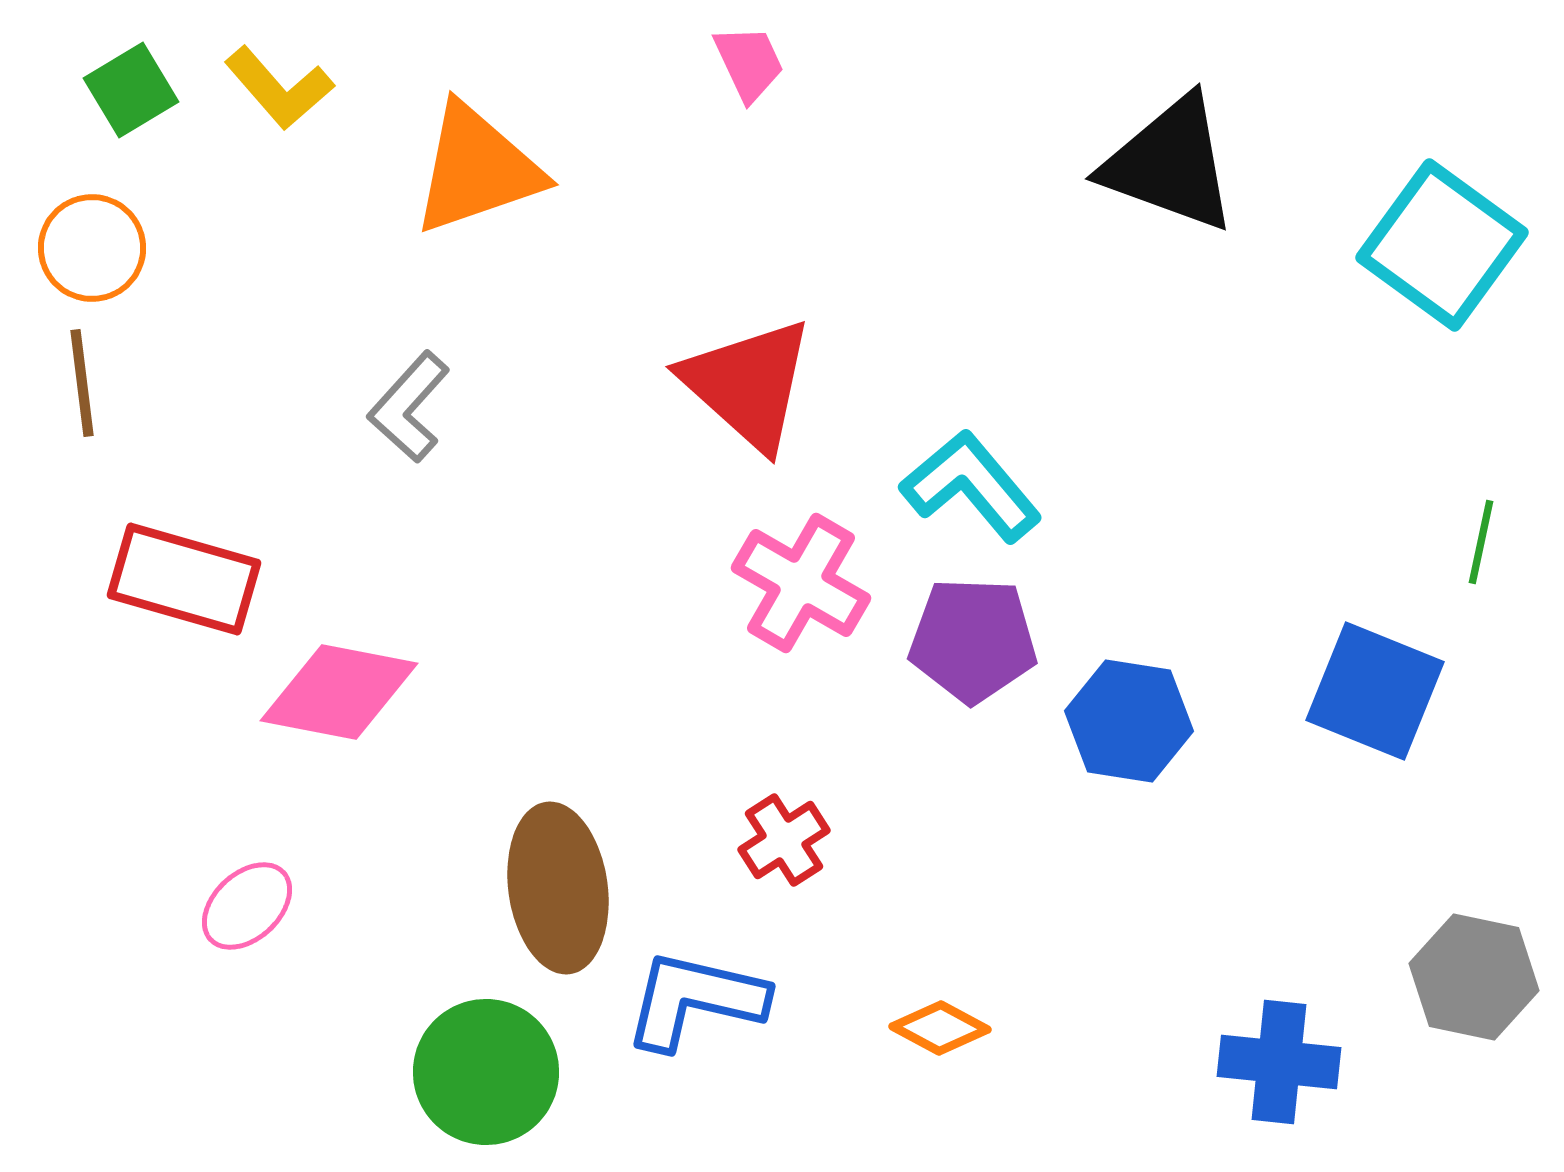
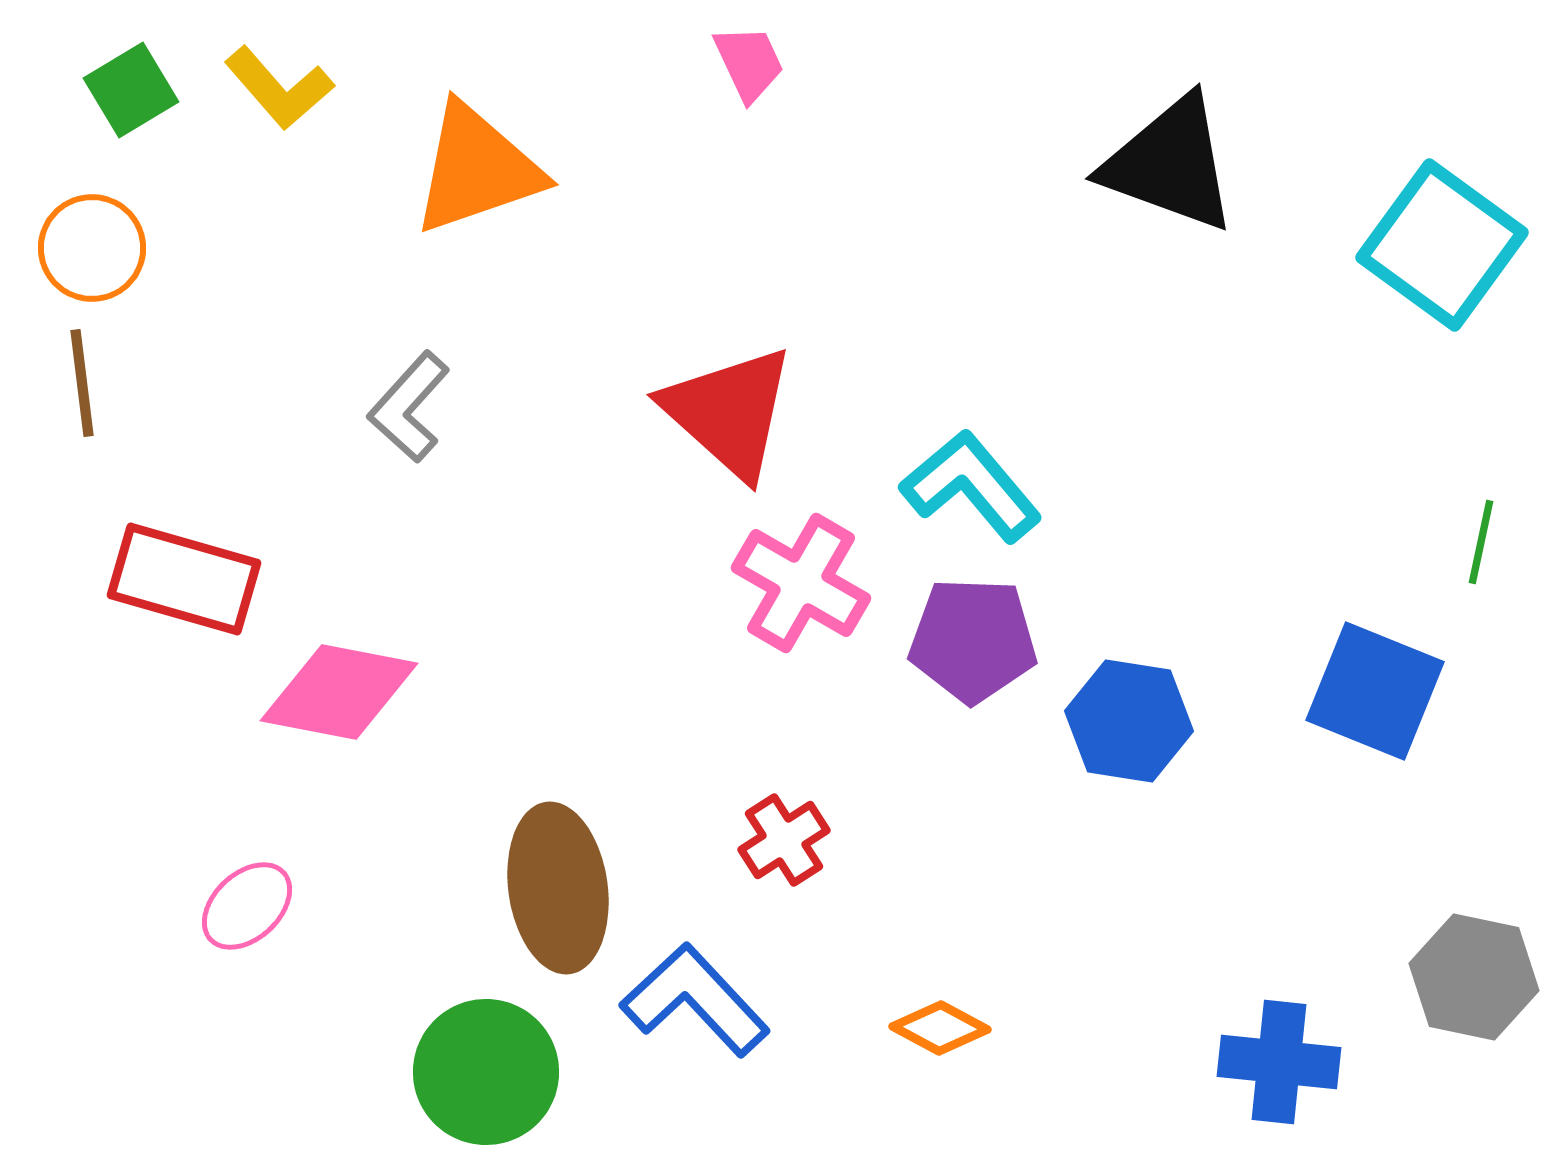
red triangle: moved 19 px left, 28 px down
blue L-shape: rotated 34 degrees clockwise
